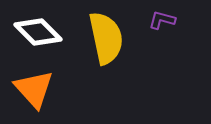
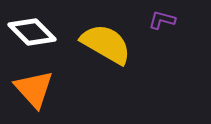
white diamond: moved 6 px left
yellow semicircle: moved 6 px down; rotated 48 degrees counterclockwise
